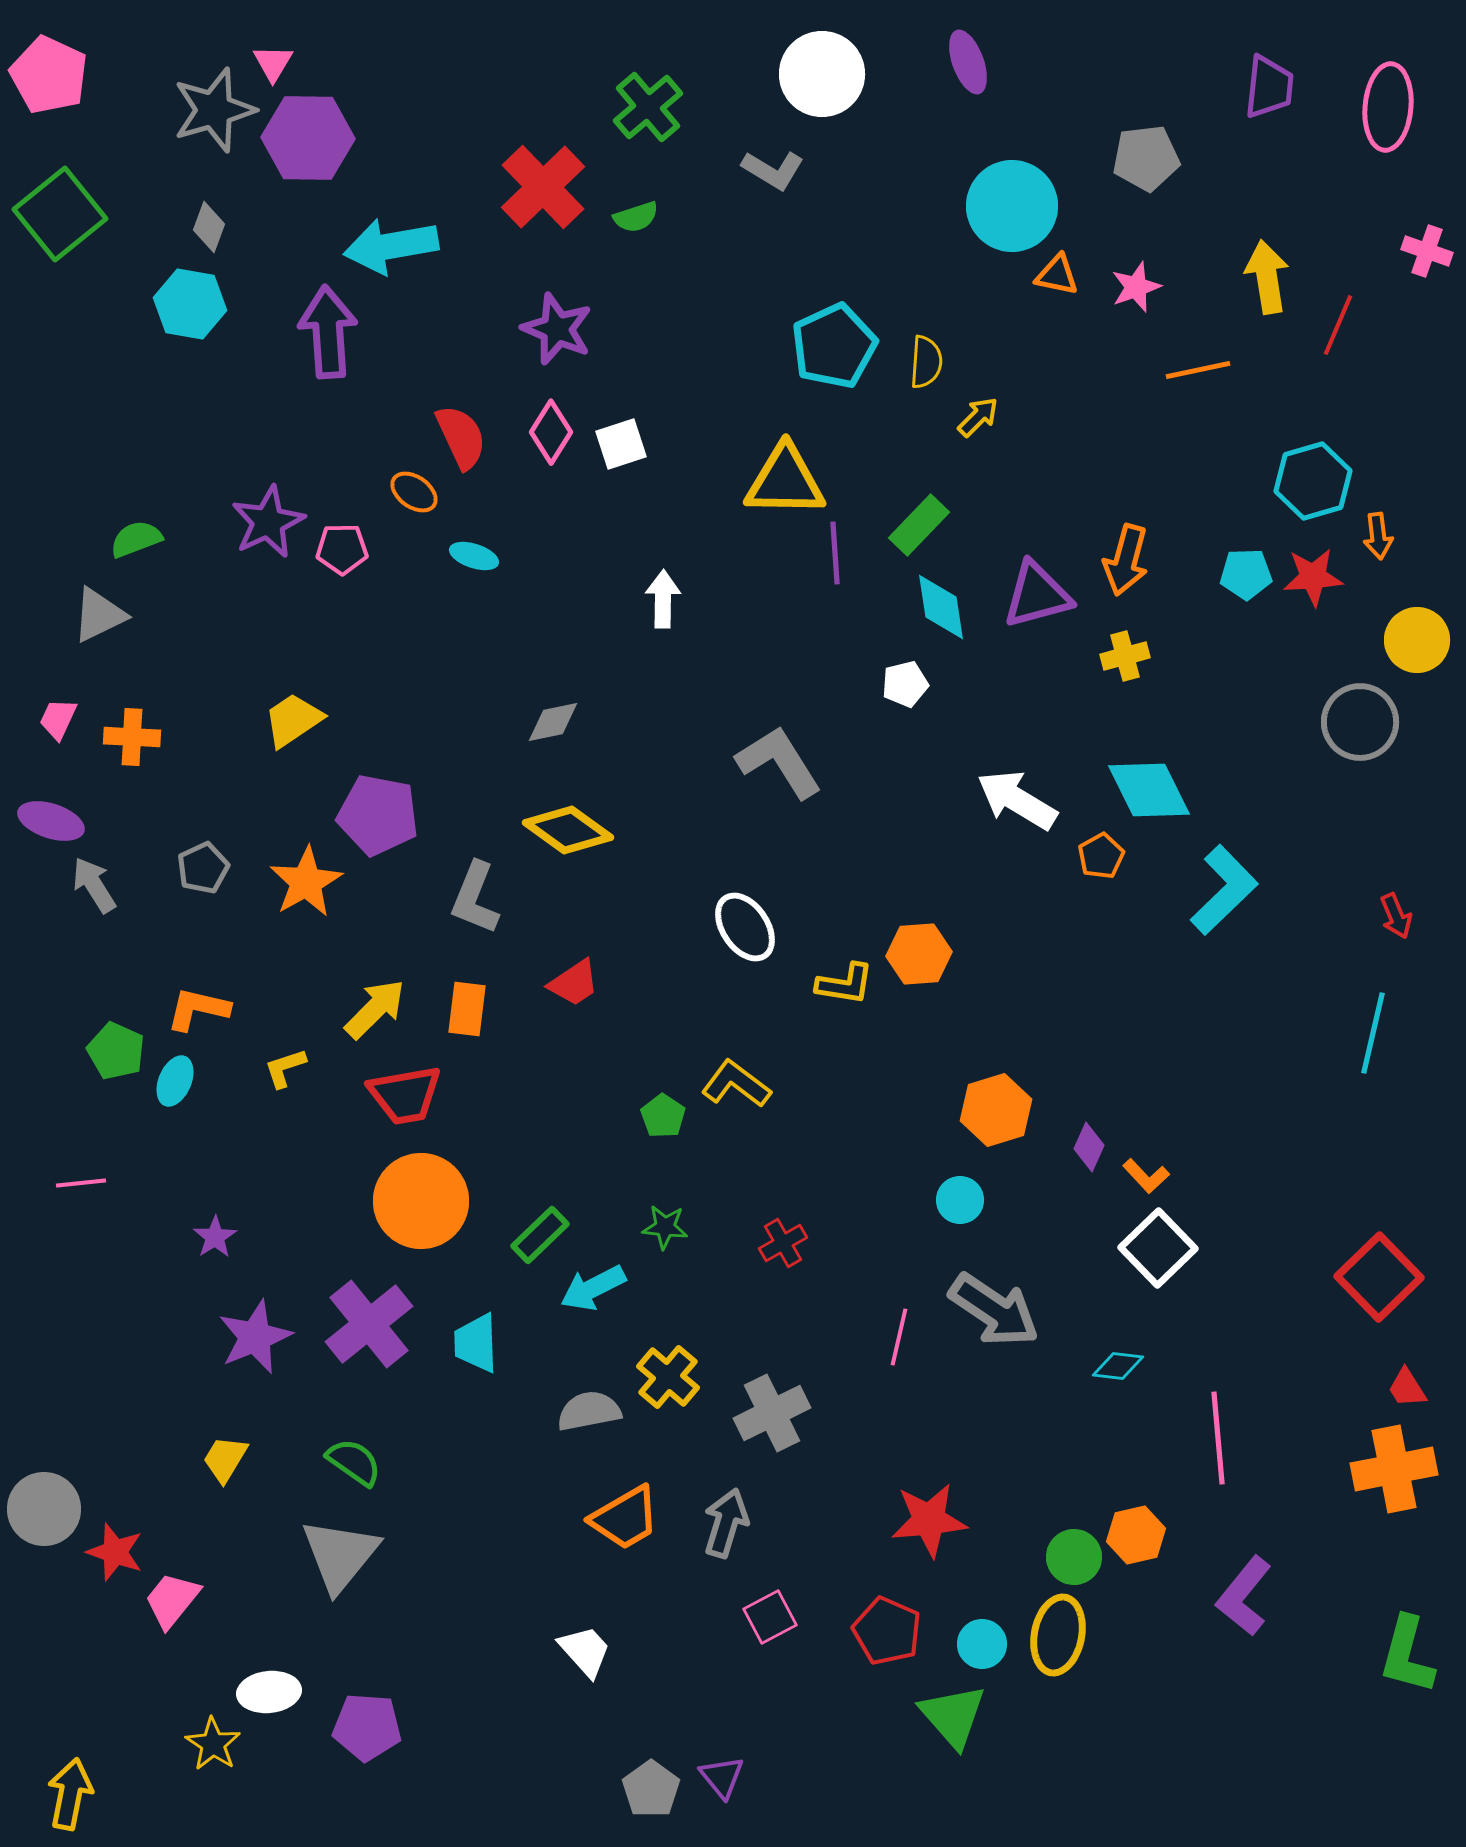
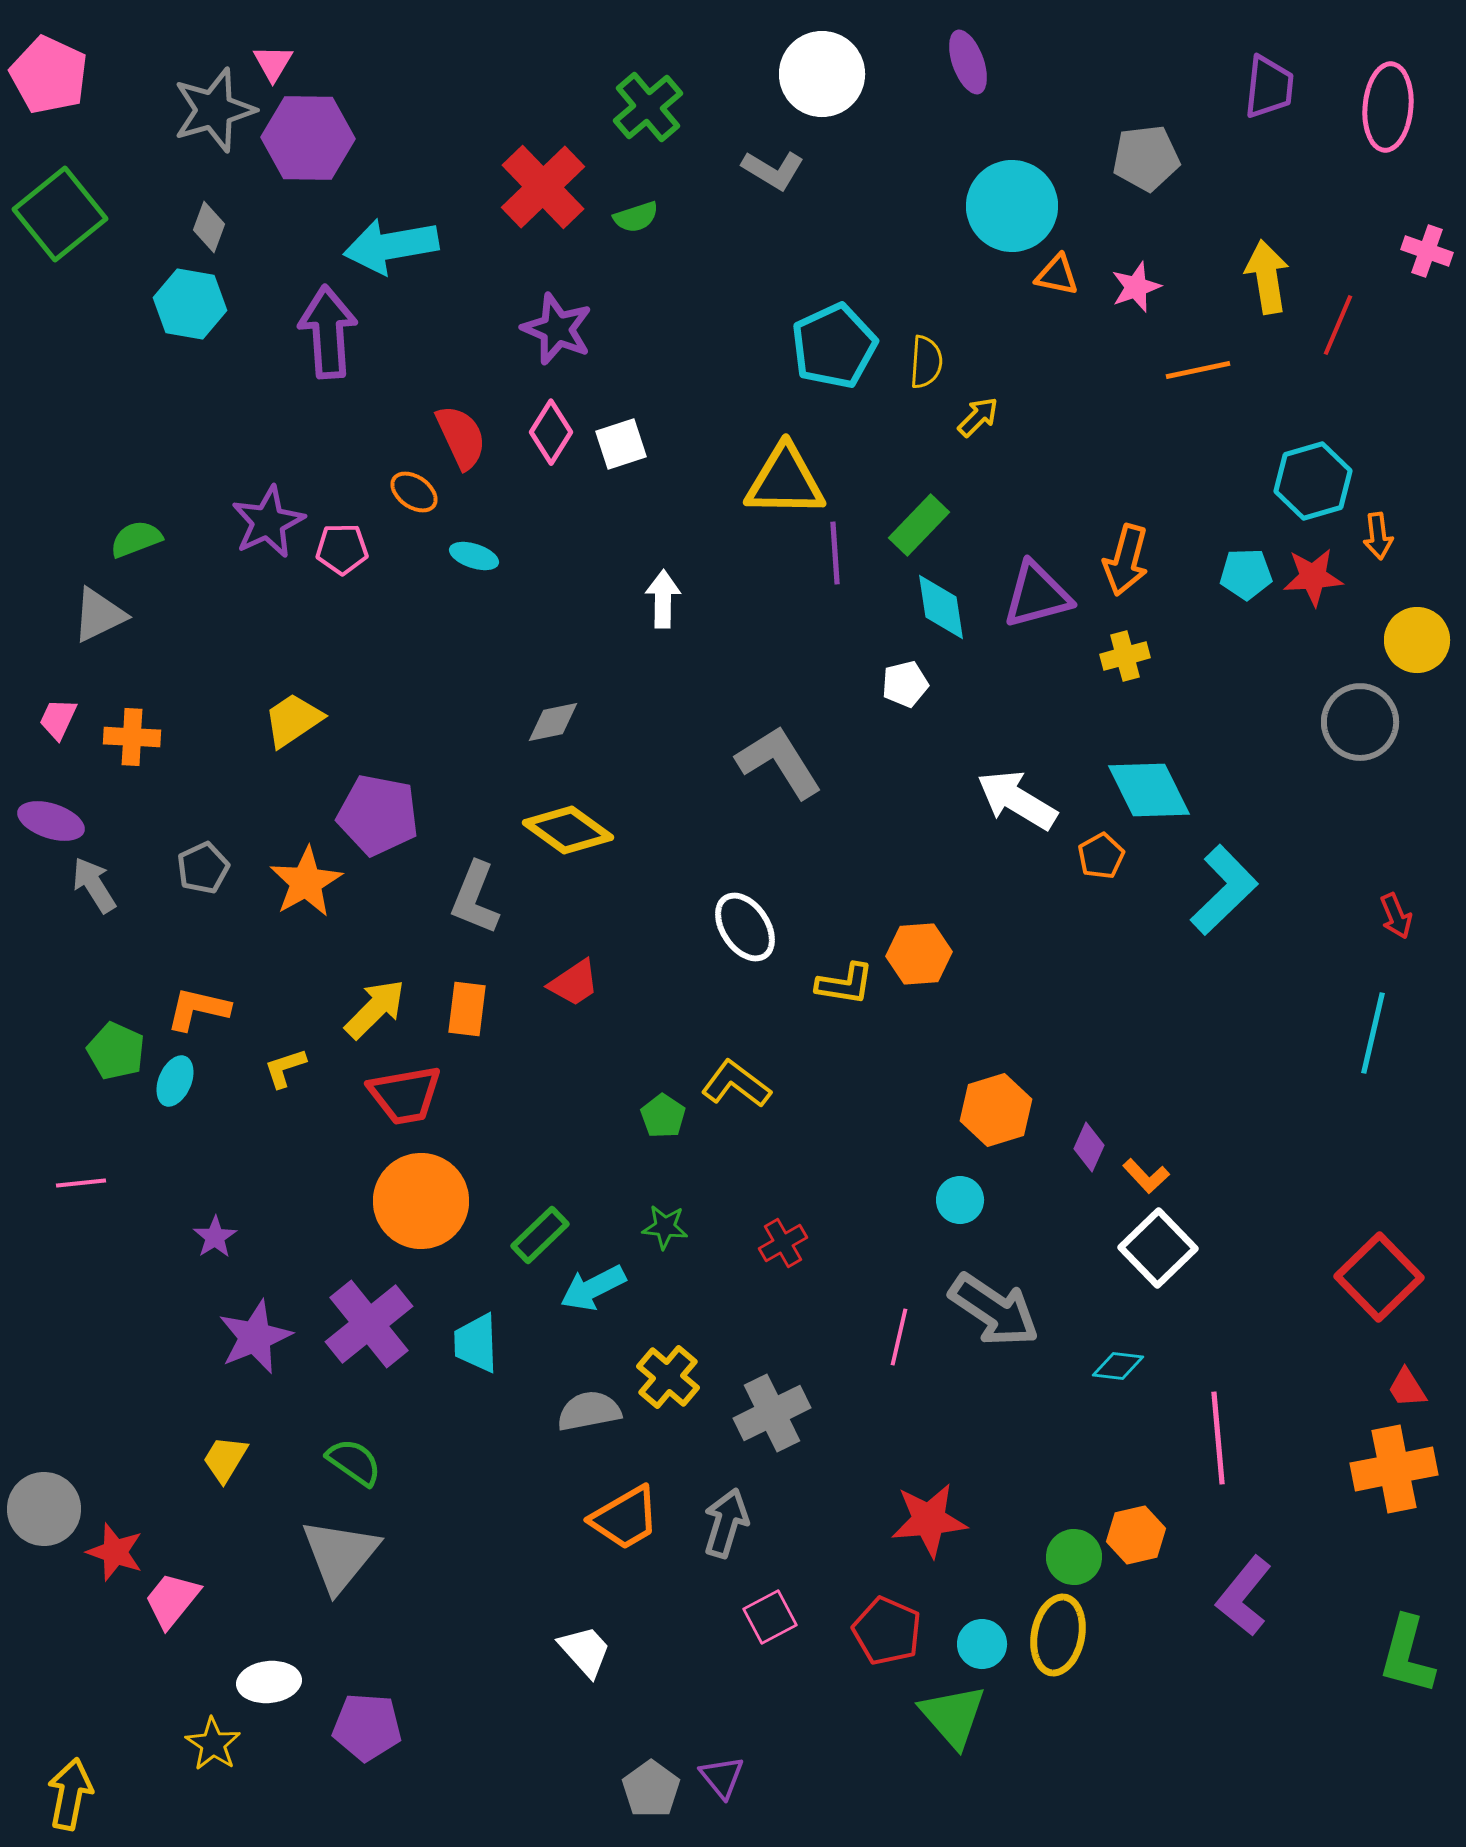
white ellipse at (269, 1692): moved 10 px up
